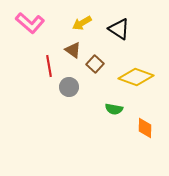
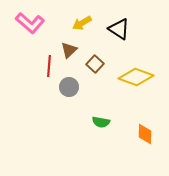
brown triangle: moved 4 px left; rotated 42 degrees clockwise
red line: rotated 15 degrees clockwise
green semicircle: moved 13 px left, 13 px down
orange diamond: moved 6 px down
